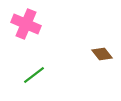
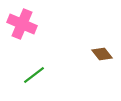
pink cross: moved 4 px left
